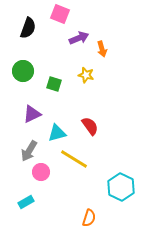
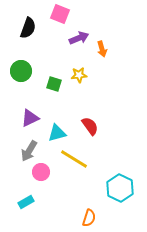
green circle: moved 2 px left
yellow star: moved 7 px left; rotated 21 degrees counterclockwise
purple triangle: moved 2 px left, 4 px down
cyan hexagon: moved 1 px left, 1 px down
